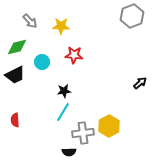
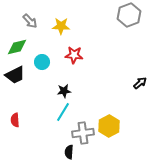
gray hexagon: moved 3 px left, 1 px up
black semicircle: rotated 96 degrees clockwise
